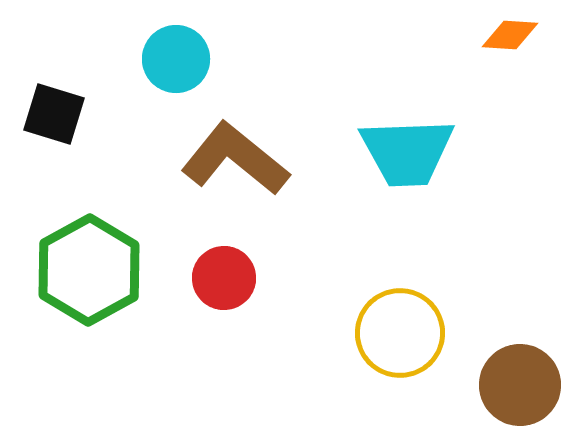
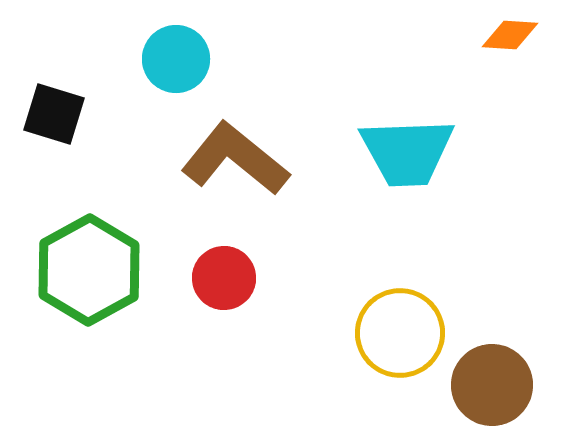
brown circle: moved 28 px left
